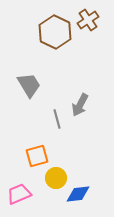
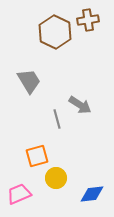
brown cross: rotated 25 degrees clockwise
gray trapezoid: moved 4 px up
gray arrow: rotated 85 degrees counterclockwise
blue diamond: moved 14 px right
